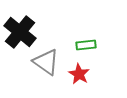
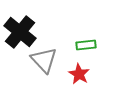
gray triangle: moved 2 px left, 2 px up; rotated 12 degrees clockwise
